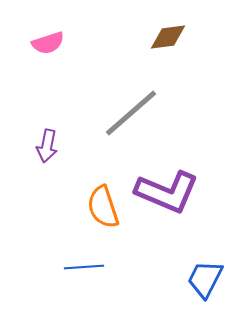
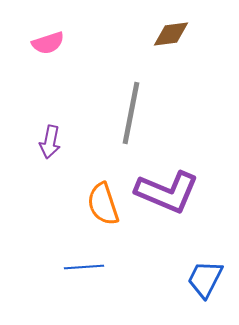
brown diamond: moved 3 px right, 3 px up
gray line: rotated 38 degrees counterclockwise
purple arrow: moved 3 px right, 4 px up
orange semicircle: moved 3 px up
